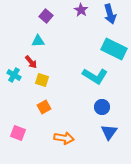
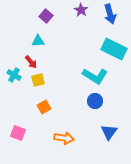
yellow square: moved 4 px left; rotated 32 degrees counterclockwise
blue circle: moved 7 px left, 6 px up
